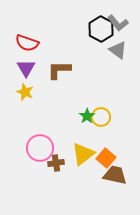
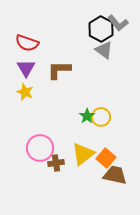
gray triangle: moved 14 px left
